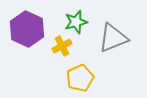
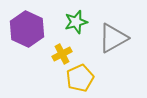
gray triangle: rotated 8 degrees counterclockwise
yellow cross: moved 8 px down
